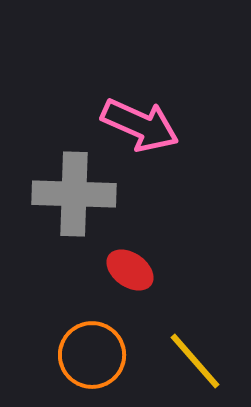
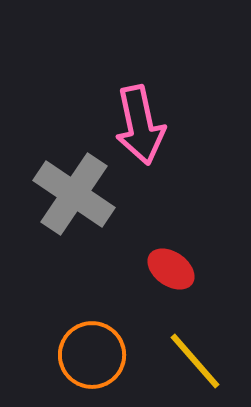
pink arrow: rotated 54 degrees clockwise
gray cross: rotated 32 degrees clockwise
red ellipse: moved 41 px right, 1 px up
